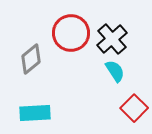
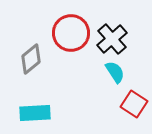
cyan semicircle: moved 1 px down
red square: moved 4 px up; rotated 12 degrees counterclockwise
